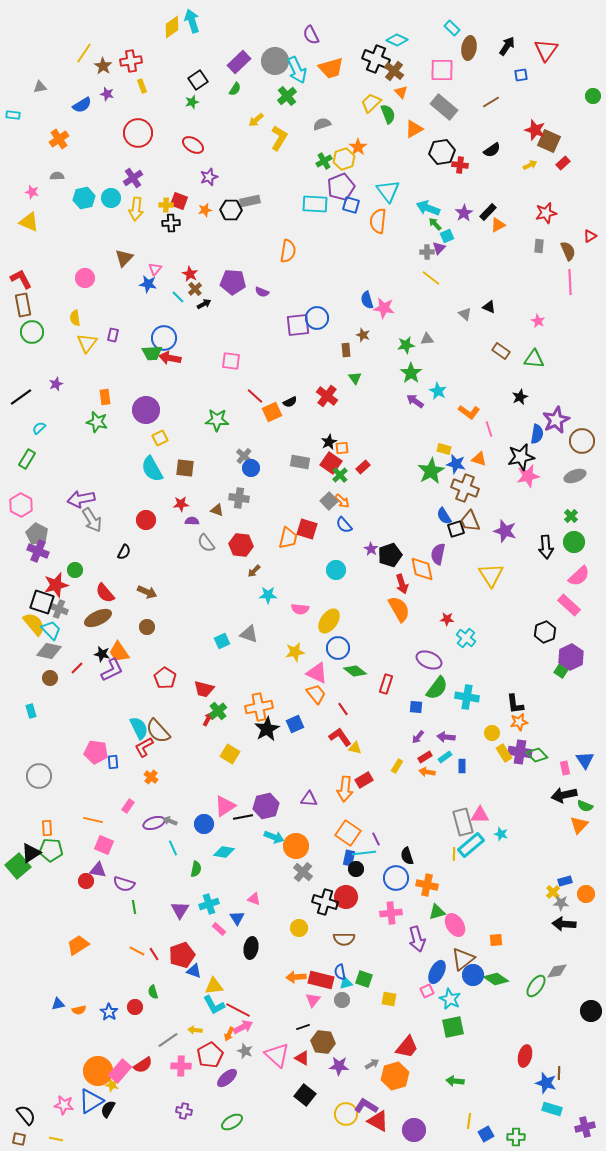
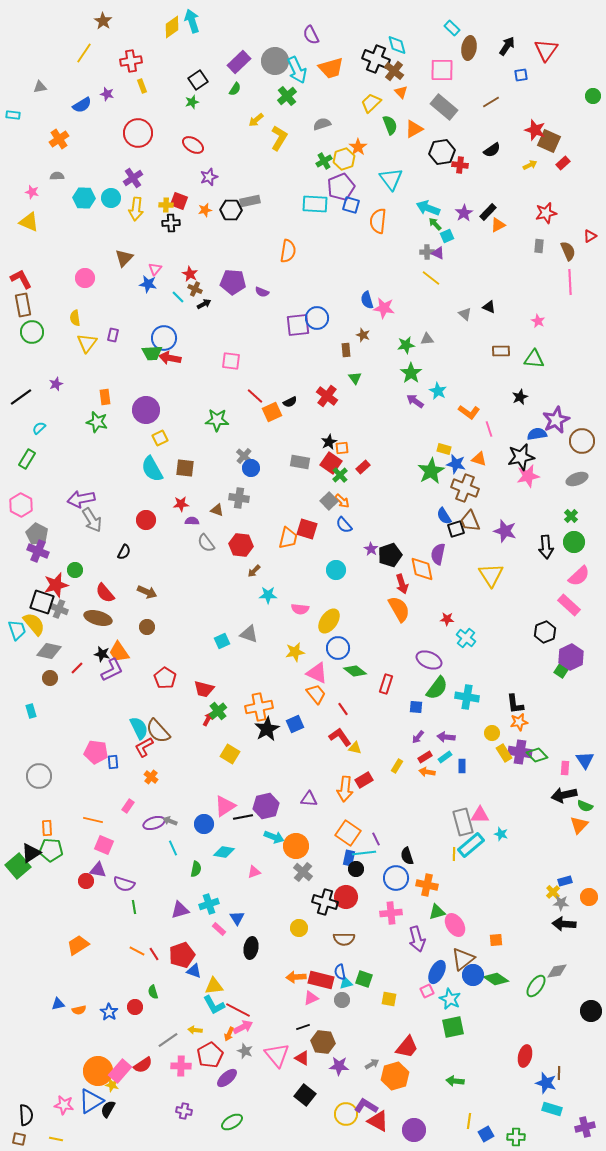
cyan diamond at (397, 40): moved 5 px down; rotated 50 degrees clockwise
brown star at (103, 66): moved 45 px up
green semicircle at (388, 114): moved 2 px right, 11 px down
cyan triangle at (388, 191): moved 3 px right, 12 px up
cyan hexagon at (84, 198): rotated 15 degrees clockwise
purple triangle at (439, 248): moved 1 px left, 5 px down; rotated 48 degrees counterclockwise
brown cross at (195, 289): rotated 24 degrees counterclockwise
brown rectangle at (501, 351): rotated 36 degrees counterclockwise
blue semicircle at (537, 434): rotated 108 degrees counterclockwise
gray ellipse at (575, 476): moved 2 px right, 3 px down
brown ellipse at (98, 618): rotated 40 degrees clockwise
cyan trapezoid at (51, 630): moved 34 px left; rotated 25 degrees clockwise
pink rectangle at (565, 768): rotated 16 degrees clockwise
orange circle at (586, 894): moved 3 px right, 3 px down
pink triangle at (254, 899): moved 27 px up; rotated 40 degrees counterclockwise
purple triangle at (180, 910): rotated 42 degrees clockwise
pink triangle at (313, 1000): moved 2 px left, 2 px up; rotated 28 degrees clockwise
pink triangle at (277, 1055): rotated 8 degrees clockwise
black semicircle at (26, 1115): rotated 35 degrees clockwise
